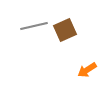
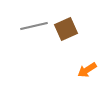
brown square: moved 1 px right, 1 px up
